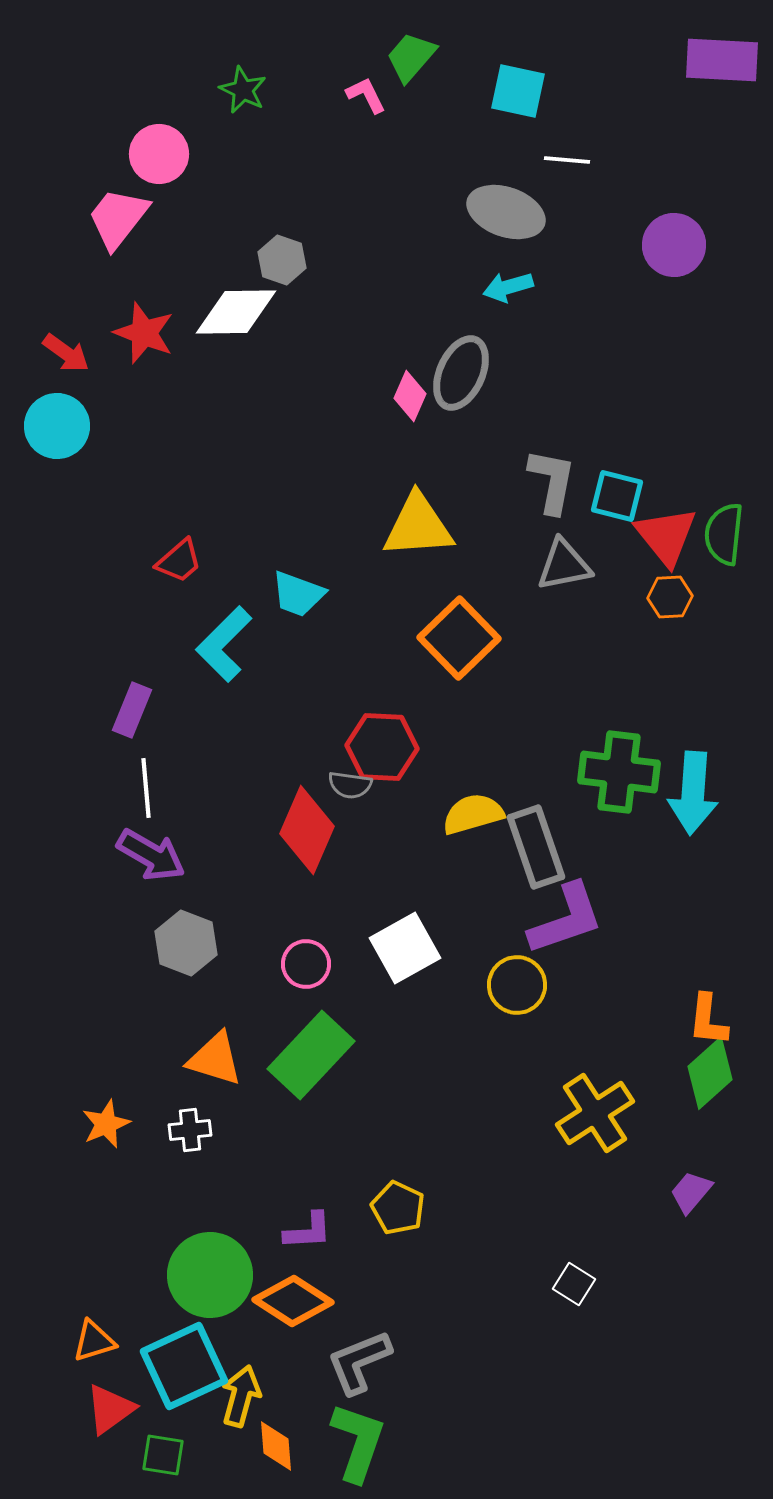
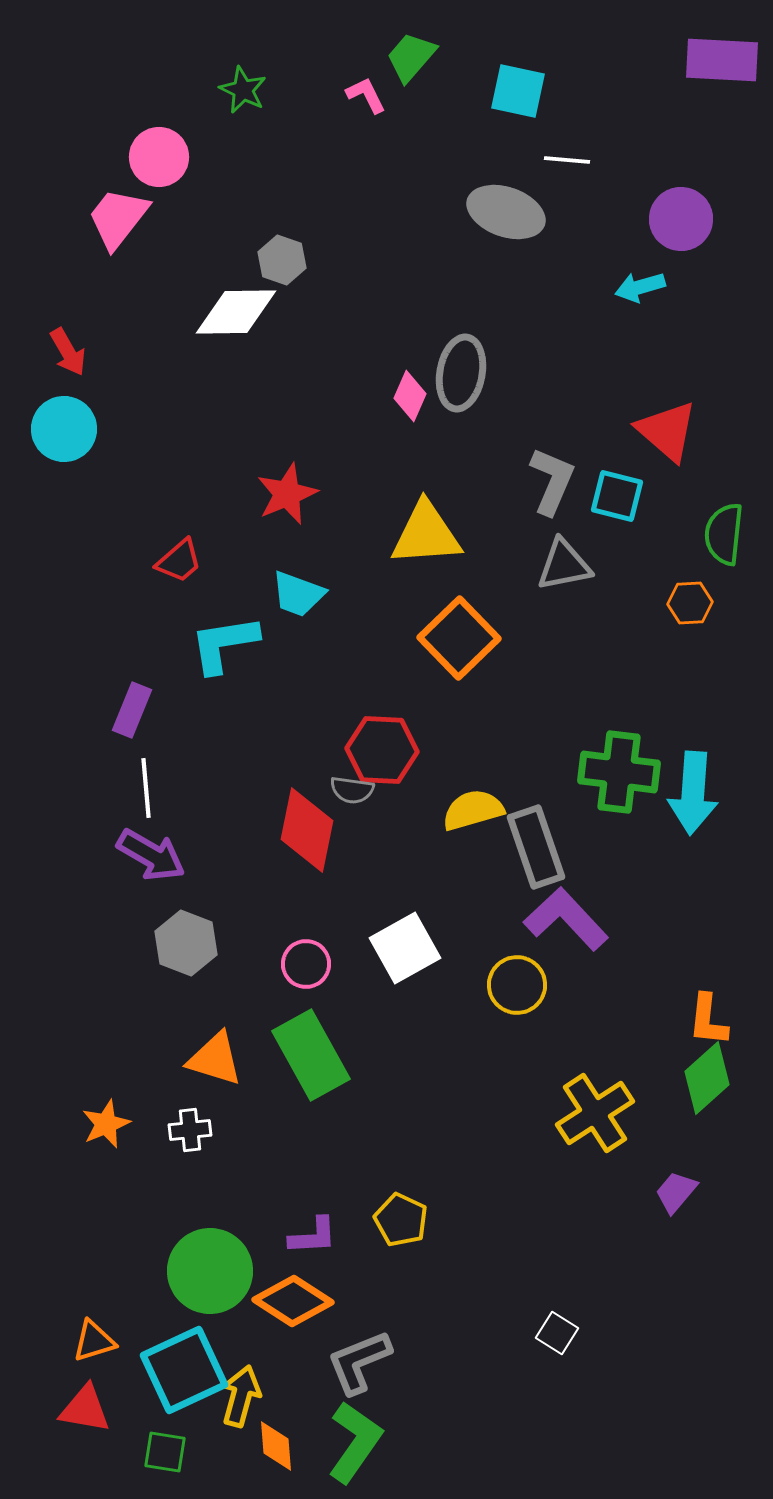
pink circle at (159, 154): moved 3 px down
purple circle at (674, 245): moved 7 px right, 26 px up
cyan arrow at (508, 287): moved 132 px right
red star at (144, 333): moved 143 px right, 161 px down; rotated 28 degrees clockwise
red arrow at (66, 353): moved 2 px right, 1 px up; rotated 24 degrees clockwise
gray ellipse at (461, 373): rotated 14 degrees counterclockwise
cyan circle at (57, 426): moved 7 px right, 3 px down
gray L-shape at (552, 481): rotated 12 degrees clockwise
yellow triangle at (418, 526): moved 8 px right, 8 px down
red triangle at (666, 536): moved 1 px right, 105 px up; rotated 10 degrees counterclockwise
orange hexagon at (670, 597): moved 20 px right, 6 px down
cyan L-shape at (224, 644): rotated 36 degrees clockwise
red hexagon at (382, 747): moved 3 px down
gray semicircle at (350, 785): moved 2 px right, 5 px down
yellow semicircle at (473, 814): moved 4 px up
red diamond at (307, 830): rotated 12 degrees counterclockwise
purple L-shape at (566, 919): rotated 114 degrees counterclockwise
green rectangle at (311, 1055): rotated 72 degrees counterclockwise
green diamond at (710, 1073): moved 3 px left, 5 px down
purple trapezoid at (691, 1192): moved 15 px left
yellow pentagon at (398, 1208): moved 3 px right, 12 px down
purple L-shape at (308, 1231): moved 5 px right, 5 px down
green circle at (210, 1275): moved 4 px up
white square at (574, 1284): moved 17 px left, 49 px down
cyan square at (184, 1366): moved 4 px down
red triangle at (110, 1409): moved 25 px left; rotated 46 degrees clockwise
green L-shape at (358, 1442): moved 3 px left; rotated 16 degrees clockwise
green square at (163, 1455): moved 2 px right, 3 px up
